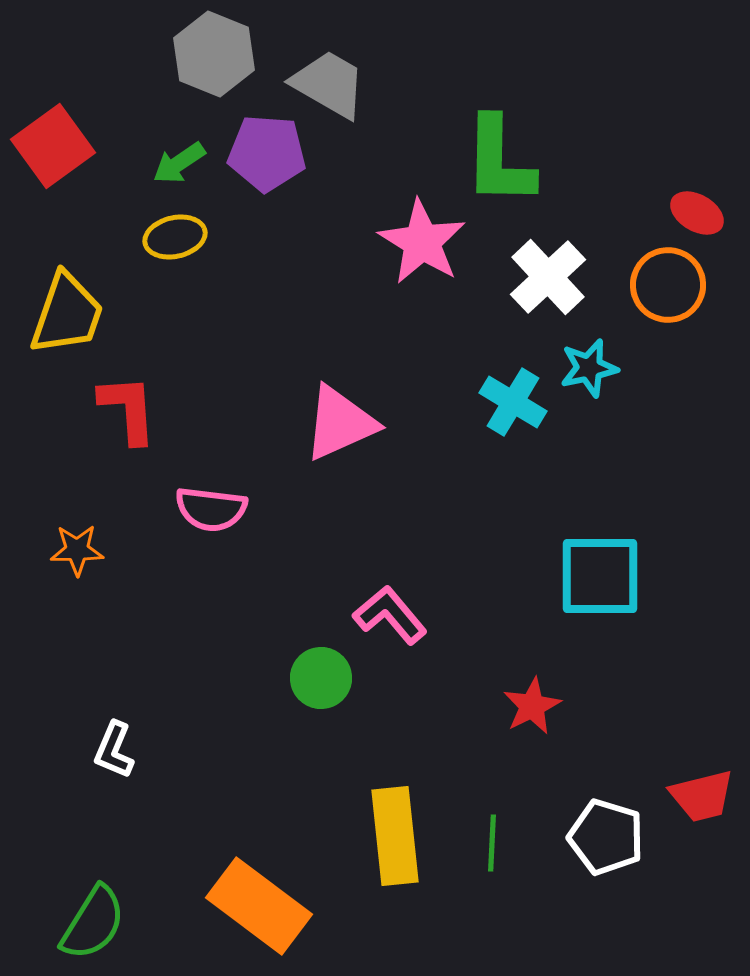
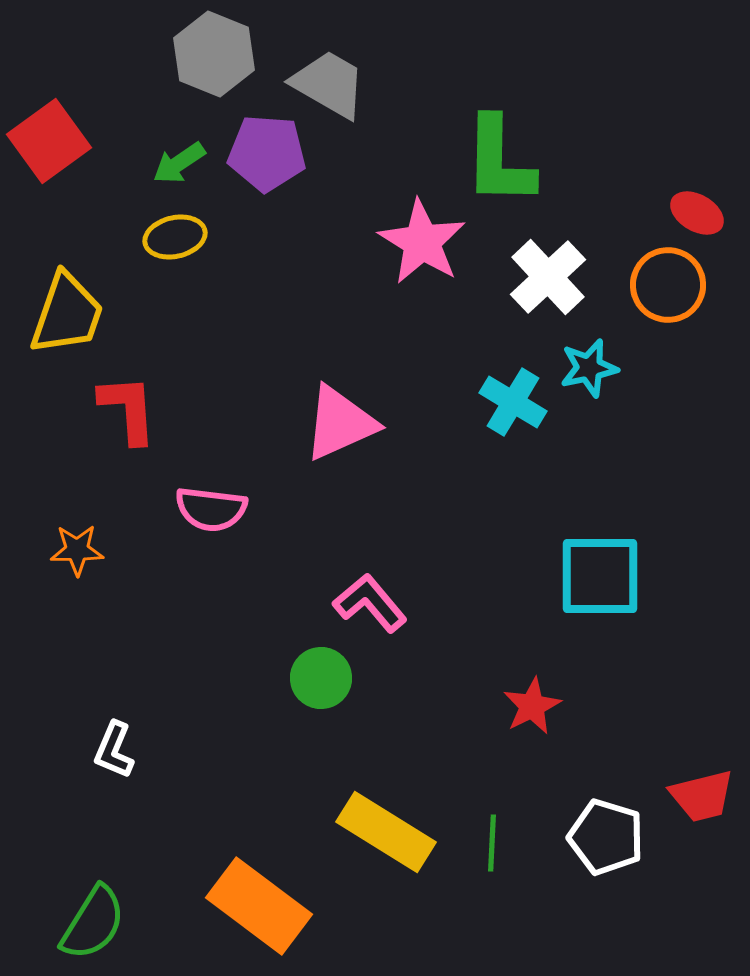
red square: moved 4 px left, 5 px up
pink L-shape: moved 20 px left, 12 px up
yellow rectangle: moved 9 px left, 4 px up; rotated 52 degrees counterclockwise
